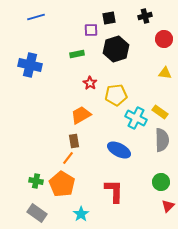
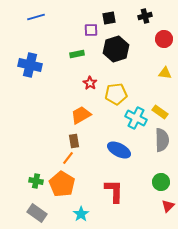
yellow pentagon: moved 1 px up
